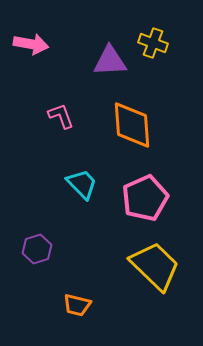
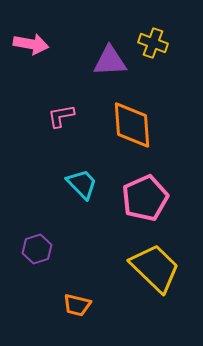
pink L-shape: rotated 80 degrees counterclockwise
yellow trapezoid: moved 2 px down
